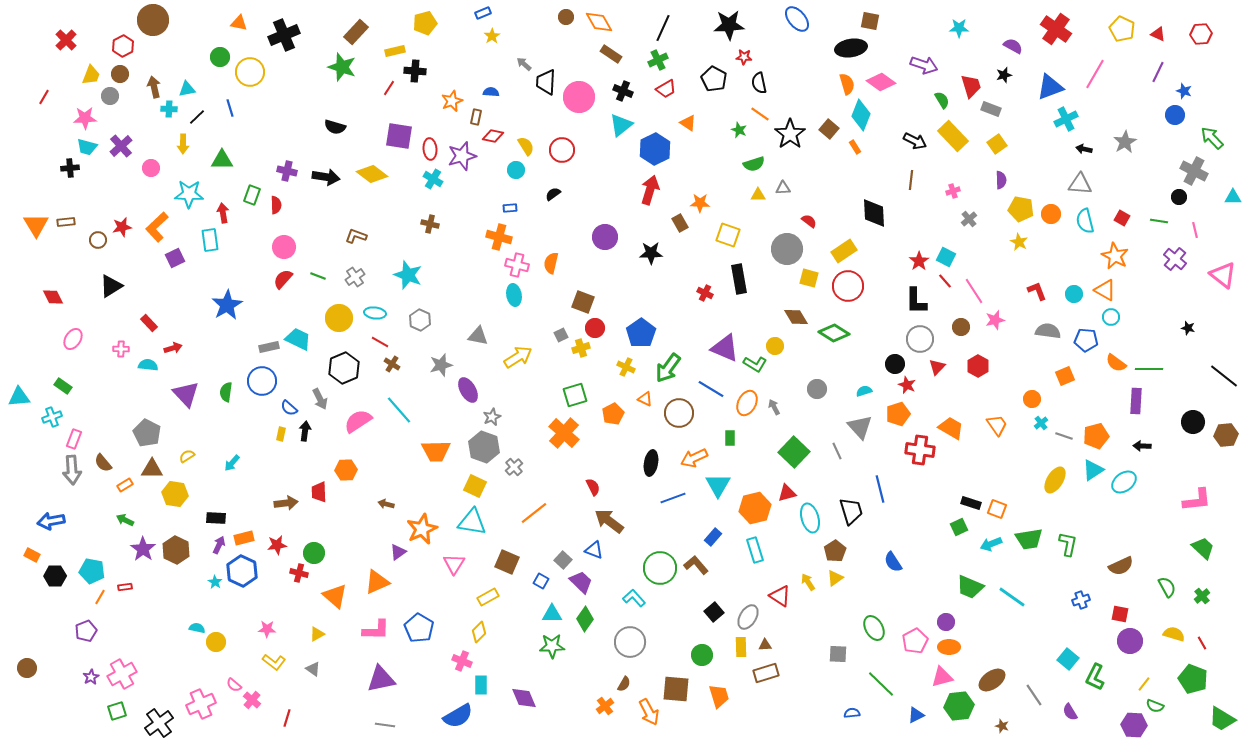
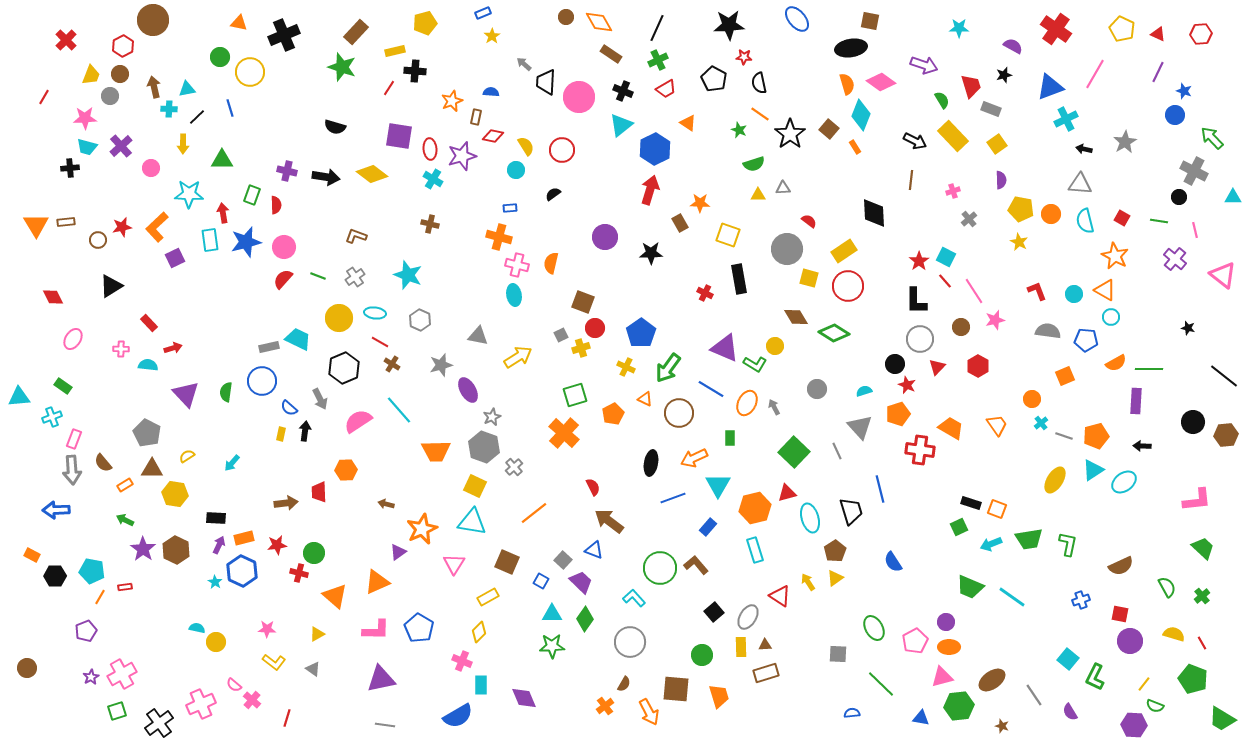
black line at (663, 28): moved 6 px left
blue star at (227, 305): moved 19 px right, 63 px up; rotated 16 degrees clockwise
orange semicircle at (1116, 363): rotated 65 degrees counterclockwise
blue arrow at (51, 521): moved 5 px right, 11 px up; rotated 8 degrees clockwise
blue rectangle at (713, 537): moved 5 px left, 10 px up
blue triangle at (916, 715): moved 5 px right, 3 px down; rotated 36 degrees clockwise
